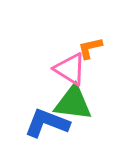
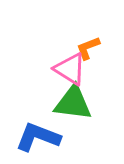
orange L-shape: moved 2 px left; rotated 8 degrees counterclockwise
blue L-shape: moved 9 px left, 14 px down
